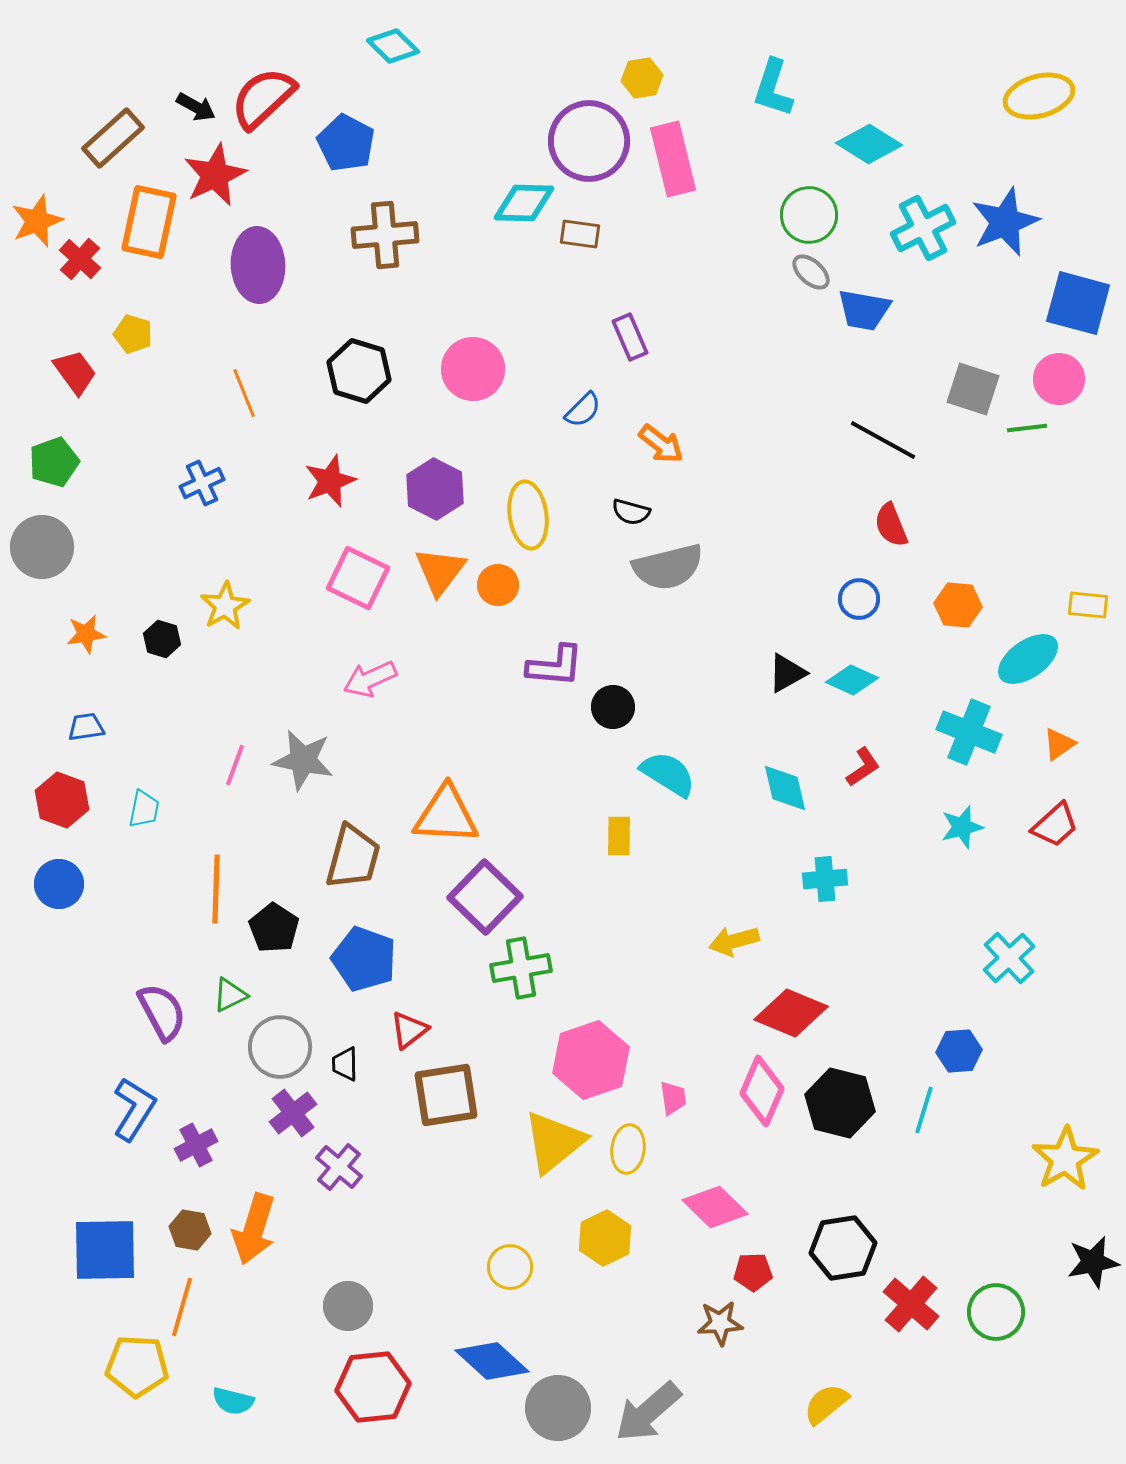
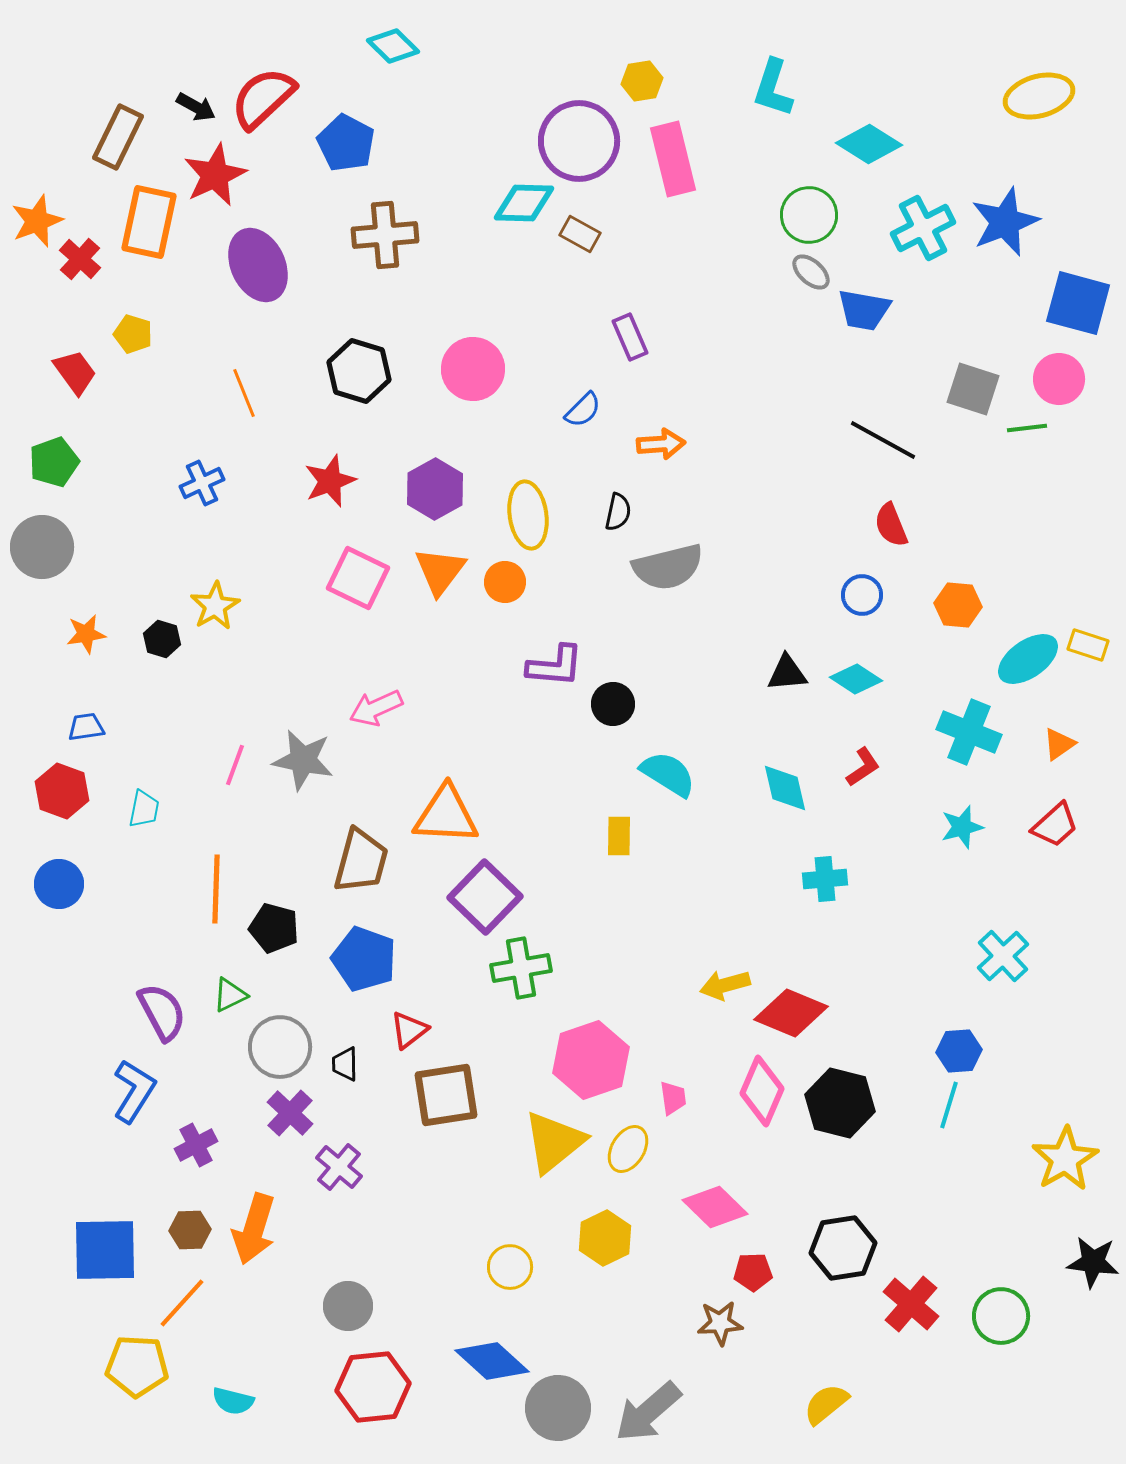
yellow hexagon at (642, 78): moved 3 px down
brown rectangle at (113, 138): moved 5 px right, 1 px up; rotated 22 degrees counterclockwise
purple circle at (589, 141): moved 10 px left
brown rectangle at (580, 234): rotated 21 degrees clockwise
purple ellipse at (258, 265): rotated 22 degrees counterclockwise
orange arrow at (661, 444): rotated 42 degrees counterclockwise
purple hexagon at (435, 489): rotated 4 degrees clockwise
black semicircle at (631, 512): moved 13 px left; rotated 93 degrees counterclockwise
orange circle at (498, 585): moved 7 px right, 3 px up
blue circle at (859, 599): moved 3 px right, 4 px up
yellow rectangle at (1088, 605): moved 40 px down; rotated 12 degrees clockwise
yellow star at (225, 606): moved 10 px left
black triangle at (787, 673): rotated 24 degrees clockwise
pink arrow at (370, 679): moved 6 px right, 29 px down
cyan diamond at (852, 680): moved 4 px right, 1 px up; rotated 9 degrees clockwise
black circle at (613, 707): moved 3 px up
red hexagon at (62, 800): moved 9 px up
brown trapezoid at (353, 857): moved 8 px right, 4 px down
black pentagon at (274, 928): rotated 18 degrees counterclockwise
yellow arrow at (734, 941): moved 9 px left, 44 px down
cyan cross at (1009, 958): moved 6 px left, 2 px up
blue L-shape at (134, 1109): moved 18 px up
cyan line at (924, 1110): moved 25 px right, 5 px up
purple cross at (293, 1113): moved 3 px left; rotated 9 degrees counterclockwise
yellow ellipse at (628, 1149): rotated 24 degrees clockwise
brown hexagon at (190, 1230): rotated 12 degrees counterclockwise
black star at (1093, 1262): rotated 18 degrees clockwise
orange line at (182, 1307): moved 4 px up; rotated 26 degrees clockwise
green circle at (996, 1312): moved 5 px right, 4 px down
